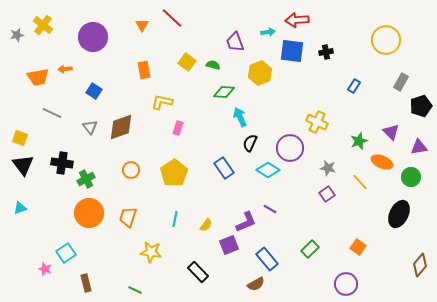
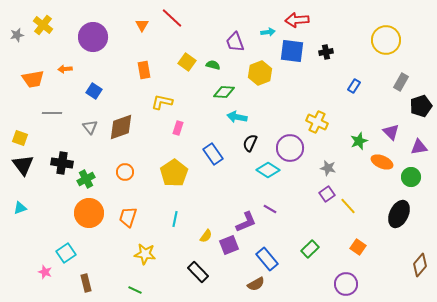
orange trapezoid at (38, 77): moved 5 px left, 2 px down
gray line at (52, 113): rotated 24 degrees counterclockwise
cyan arrow at (240, 117): moved 3 px left; rotated 54 degrees counterclockwise
blue rectangle at (224, 168): moved 11 px left, 14 px up
orange circle at (131, 170): moved 6 px left, 2 px down
yellow line at (360, 182): moved 12 px left, 24 px down
yellow semicircle at (206, 225): moved 11 px down
yellow star at (151, 252): moved 6 px left, 2 px down
pink star at (45, 269): moved 3 px down
